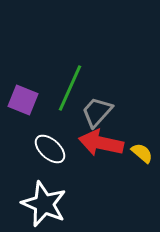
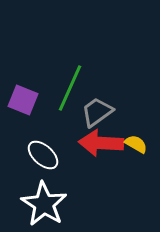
gray trapezoid: rotated 12 degrees clockwise
red arrow: rotated 9 degrees counterclockwise
white ellipse: moved 7 px left, 6 px down
yellow semicircle: moved 6 px left, 9 px up; rotated 10 degrees counterclockwise
white star: rotated 9 degrees clockwise
